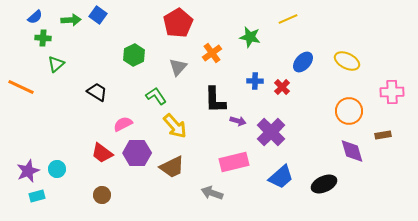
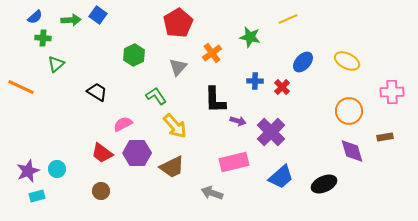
brown rectangle: moved 2 px right, 2 px down
brown circle: moved 1 px left, 4 px up
